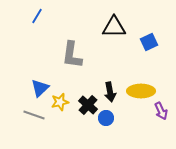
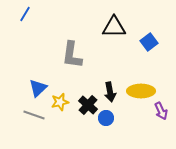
blue line: moved 12 px left, 2 px up
blue square: rotated 12 degrees counterclockwise
blue triangle: moved 2 px left
